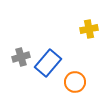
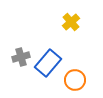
yellow cross: moved 18 px left, 7 px up; rotated 30 degrees counterclockwise
orange circle: moved 2 px up
